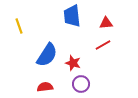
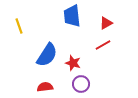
red triangle: rotated 24 degrees counterclockwise
